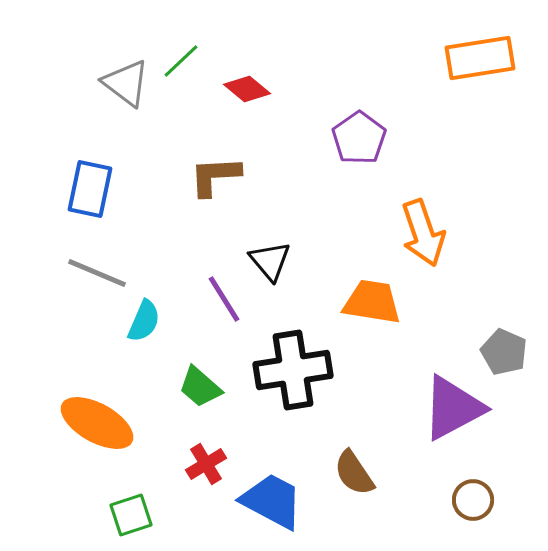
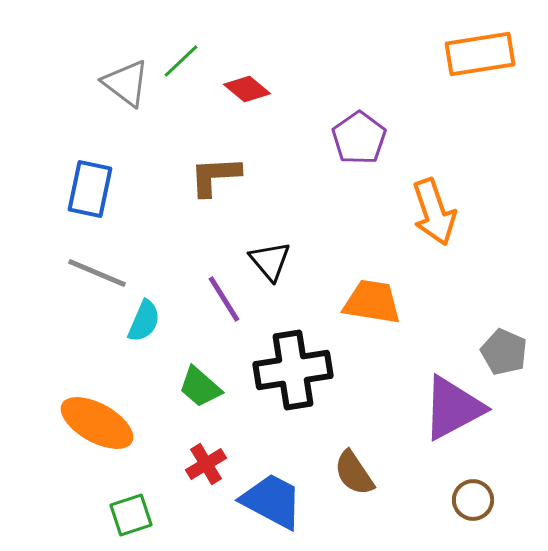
orange rectangle: moved 4 px up
orange arrow: moved 11 px right, 21 px up
